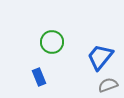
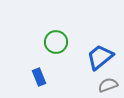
green circle: moved 4 px right
blue trapezoid: rotated 12 degrees clockwise
